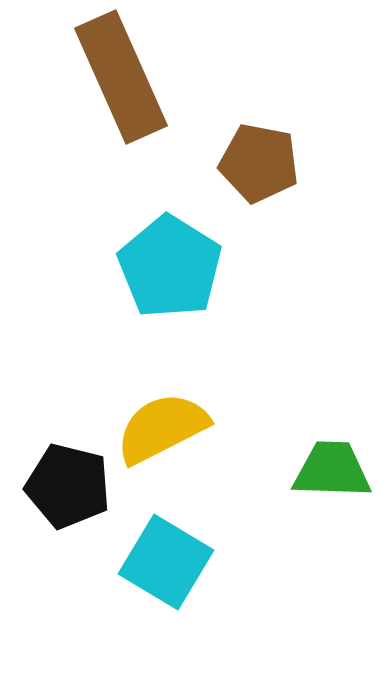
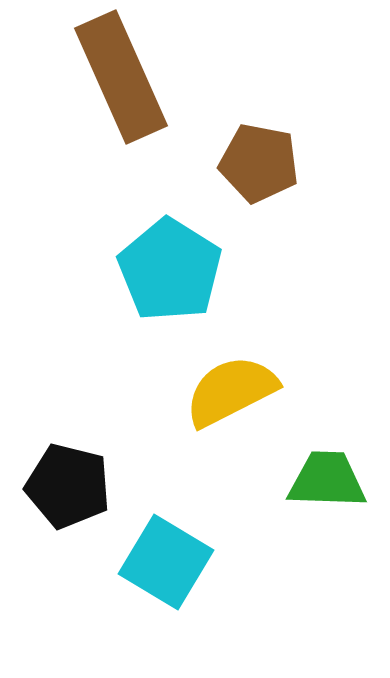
cyan pentagon: moved 3 px down
yellow semicircle: moved 69 px right, 37 px up
green trapezoid: moved 5 px left, 10 px down
